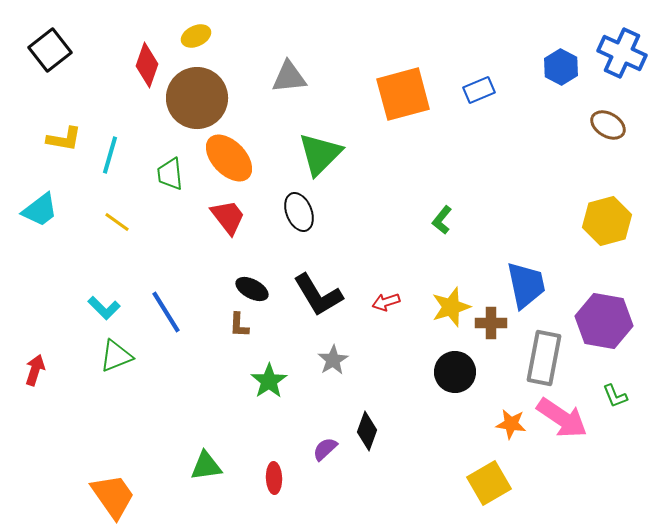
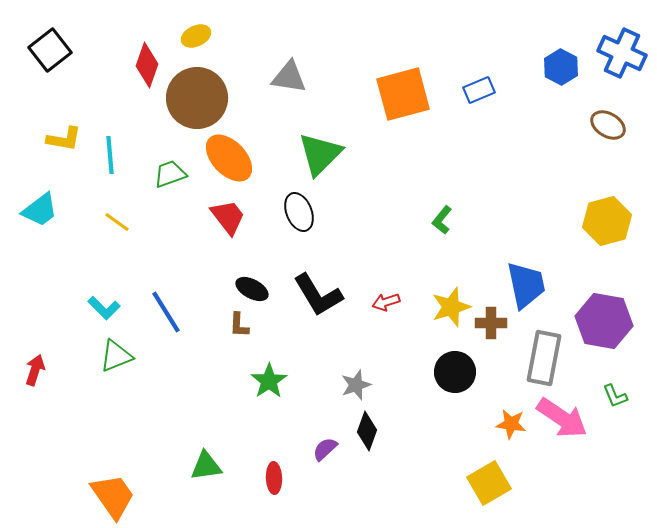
gray triangle at (289, 77): rotated 15 degrees clockwise
cyan line at (110, 155): rotated 21 degrees counterclockwise
green trapezoid at (170, 174): rotated 76 degrees clockwise
gray star at (333, 360): moved 23 px right, 25 px down; rotated 12 degrees clockwise
